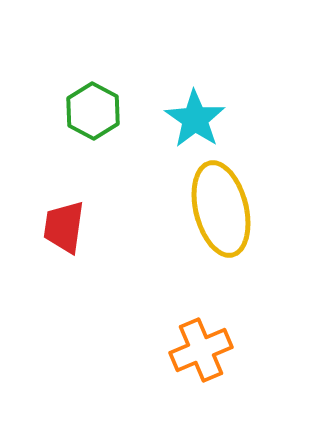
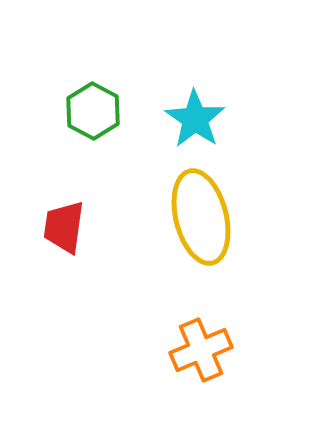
yellow ellipse: moved 20 px left, 8 px down
